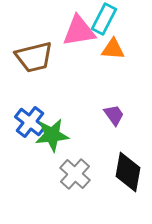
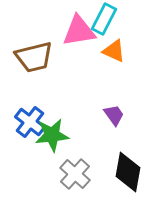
orange triangle: moved 1 px right, 2 px down; rotated 20 degrees clockwise
